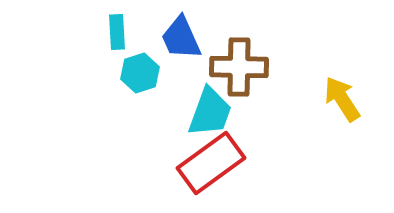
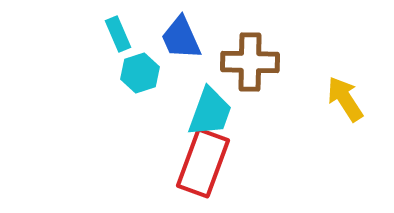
cyan rectangle: moved 1 px right, 2 px down; rotated 20 degrees counterclockwise
brown cross: moved 11 px right, 5 px up
yellow arrow: moved 3 px right
red rectangle: moved 8 px left; rotated 34 degrees counterclockwise
